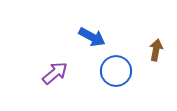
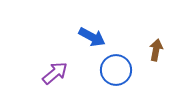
blue circle: moved 1 px up
